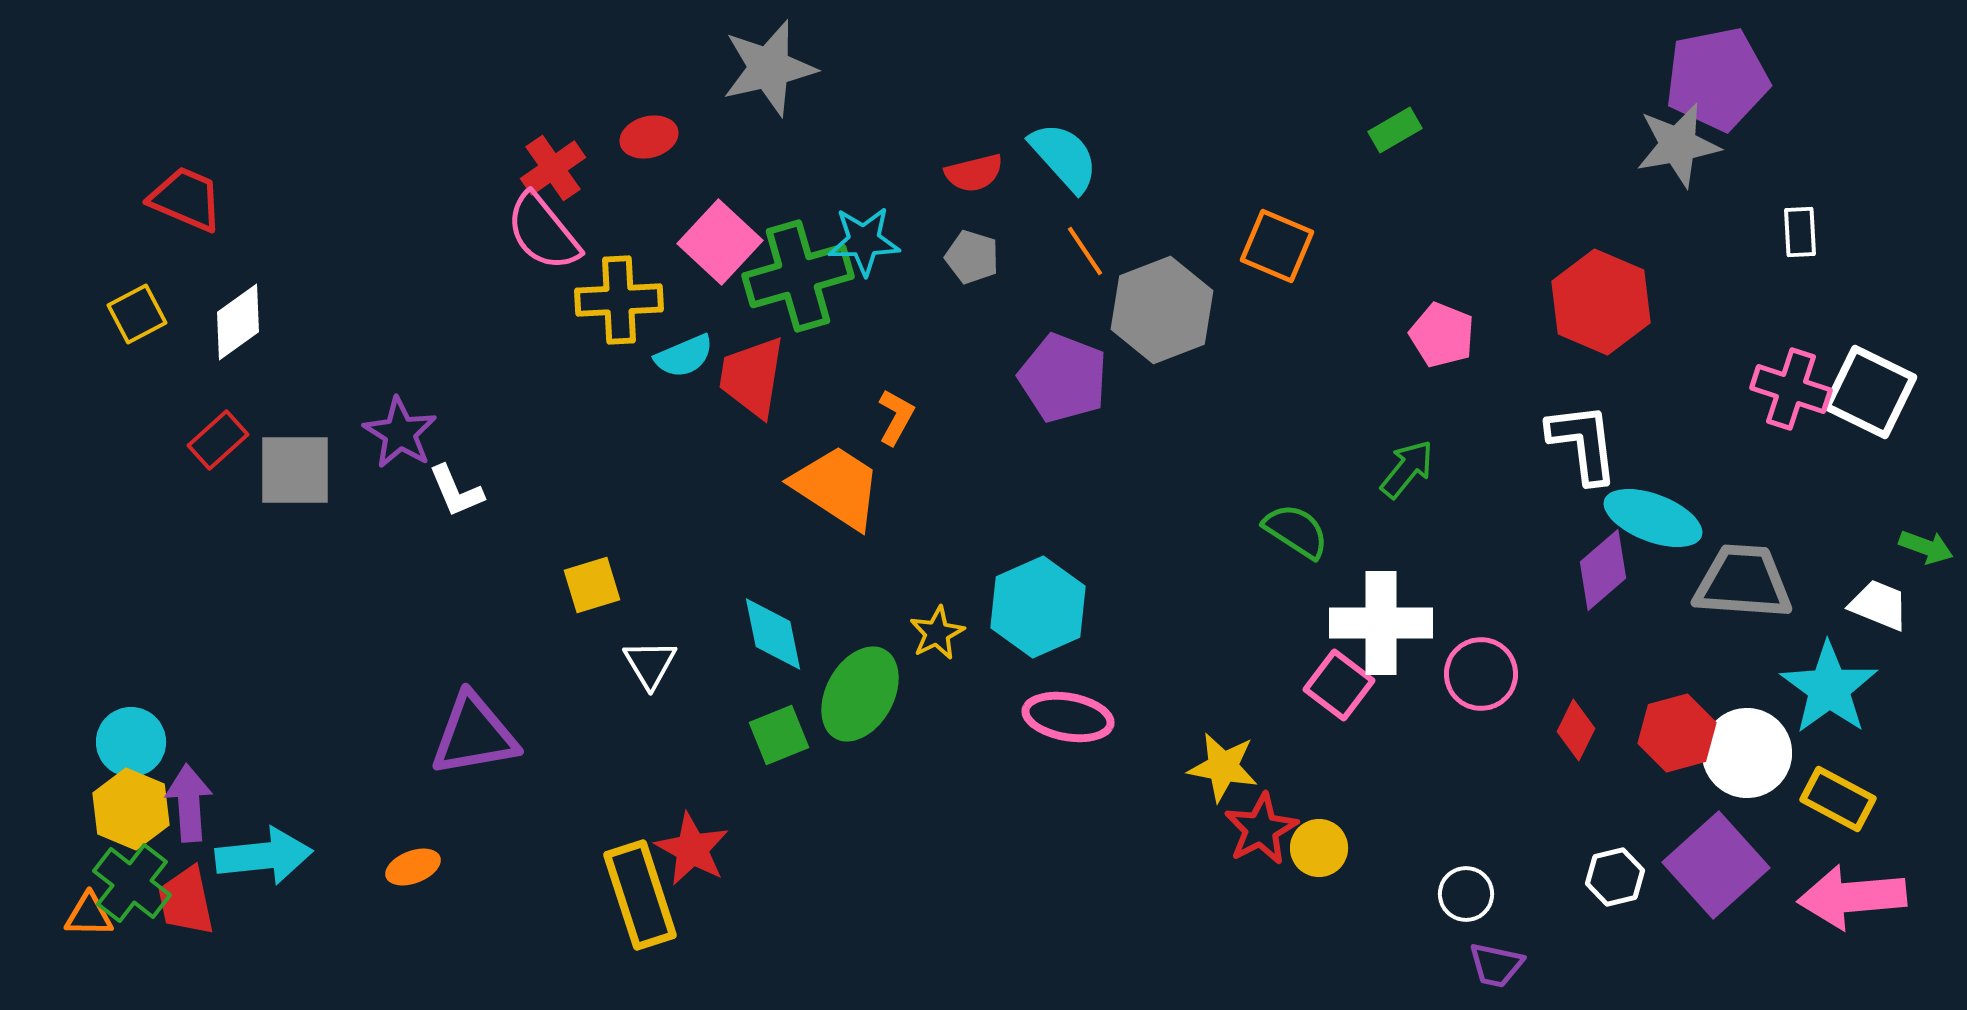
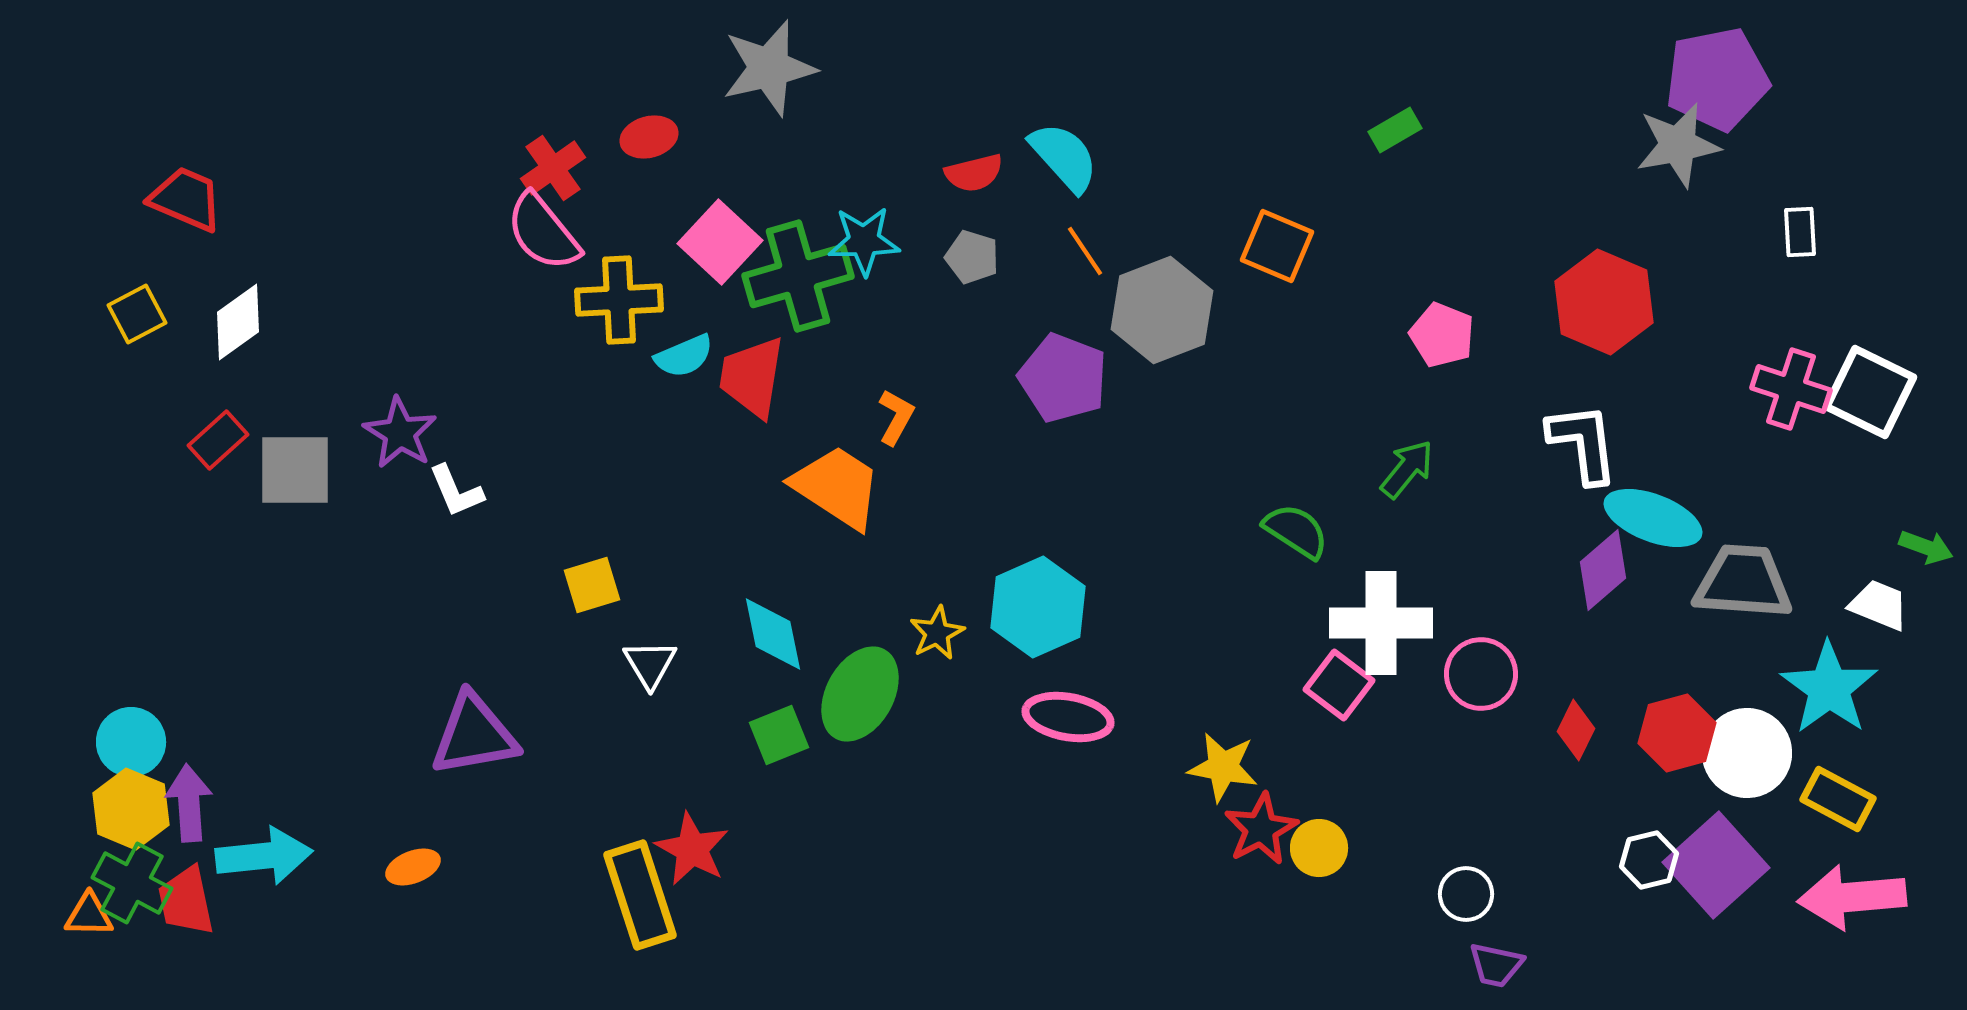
red hexagon at (1601, 302): moved 3 px right
white hexagon at (1615, 877): moved 34 px right, 17 px up
green cross at (132, 883): rotated 10 degrees counterclockwise
